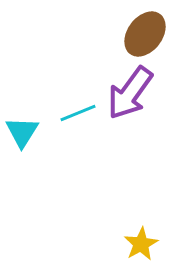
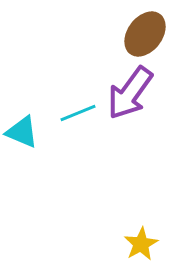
cyan triangle: rotated 39 degrees counterclockwise
